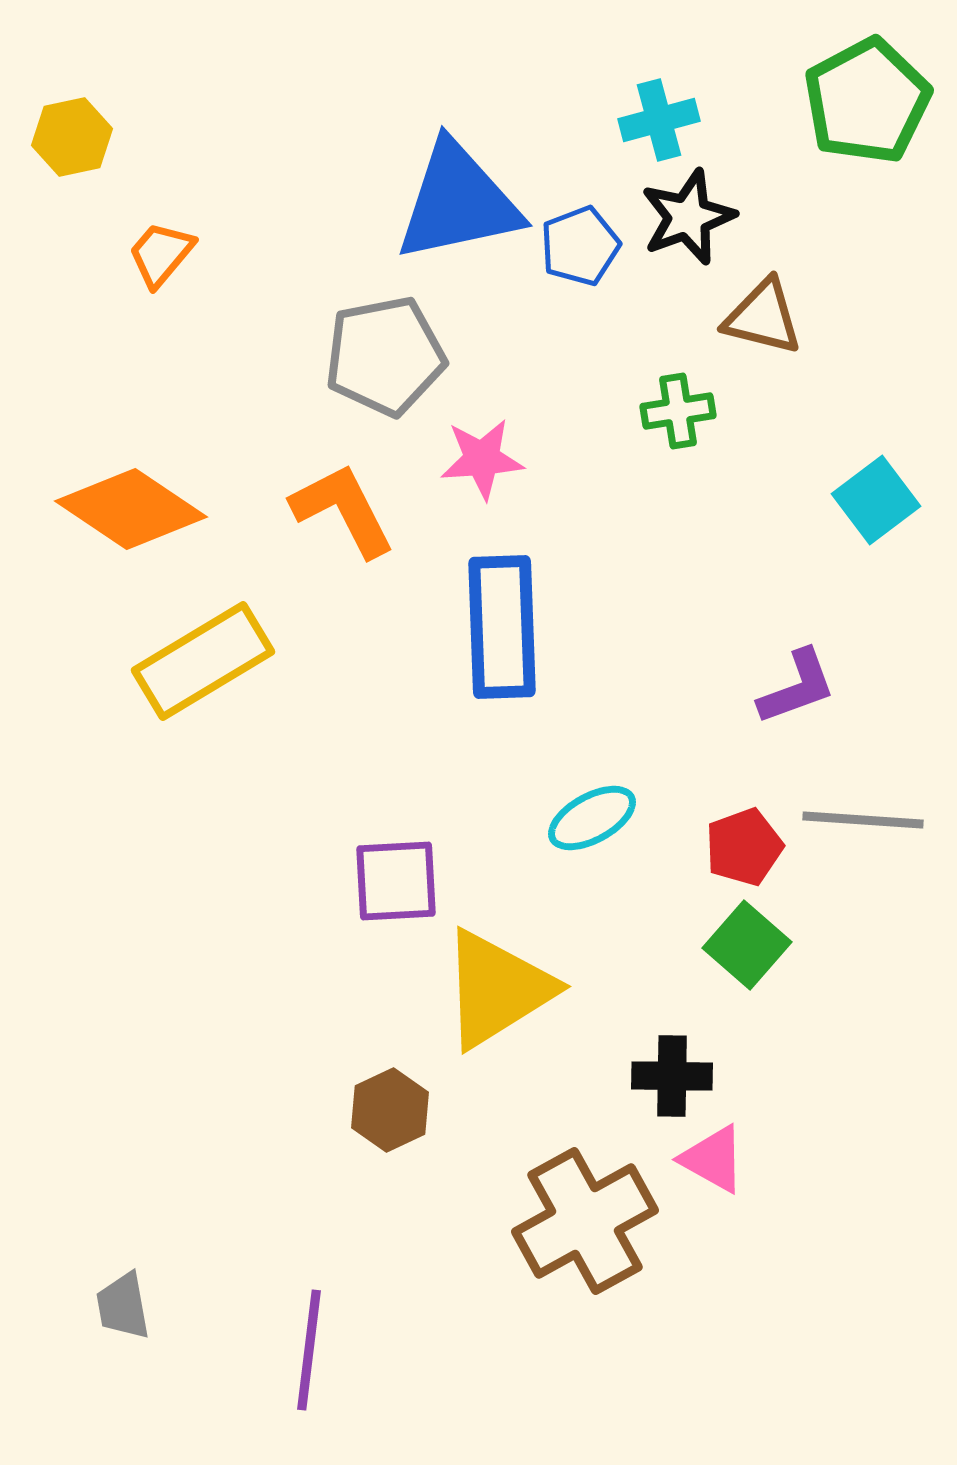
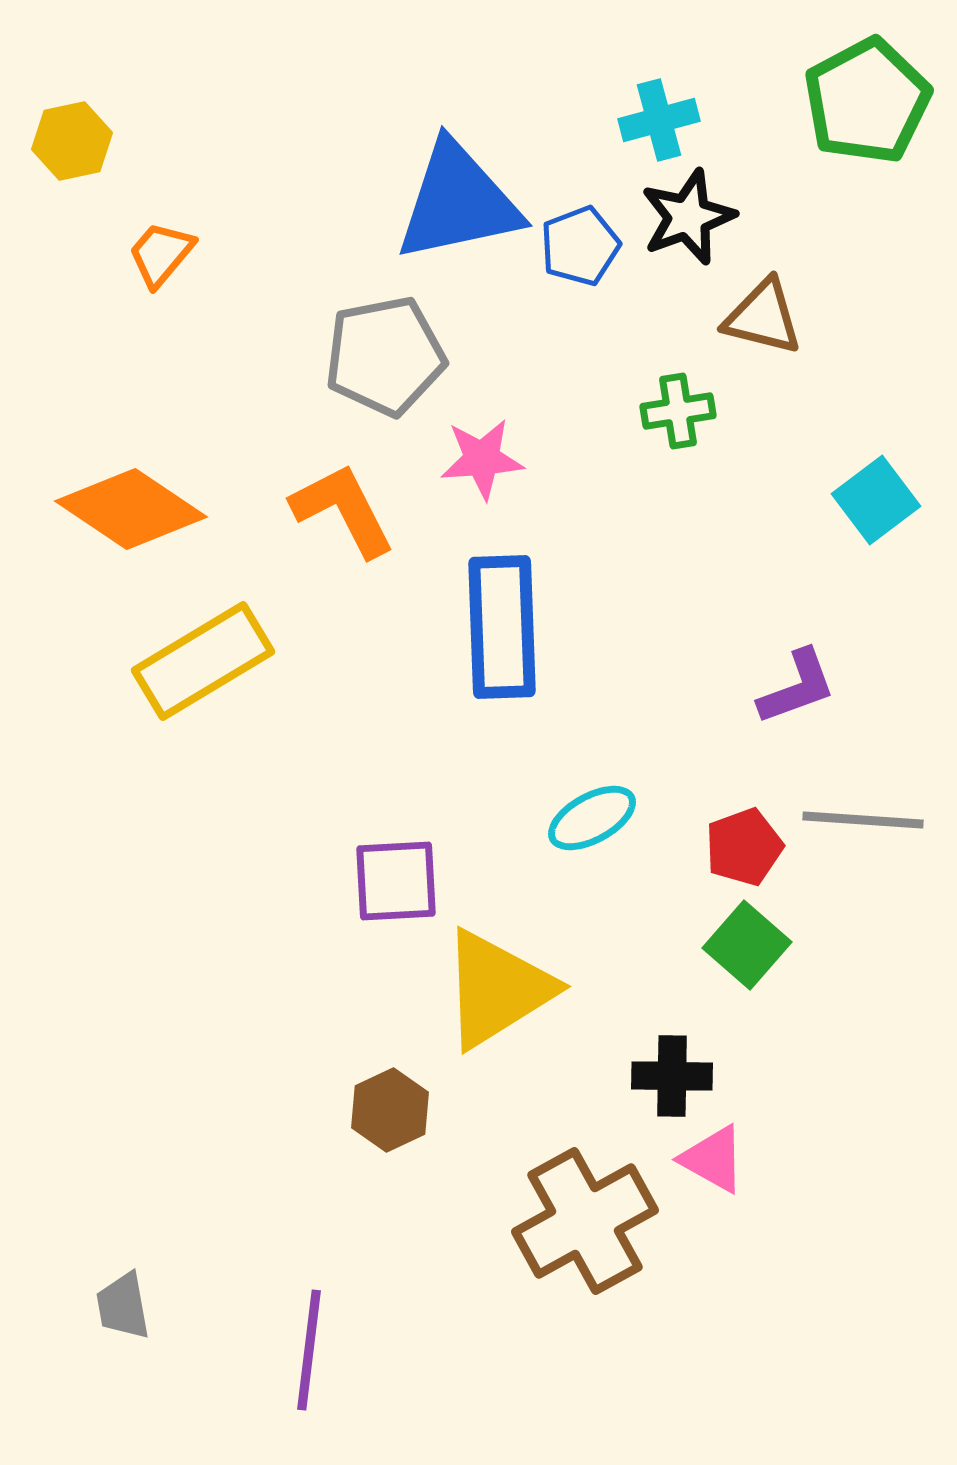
yellow hexagon: moved 4 px down
